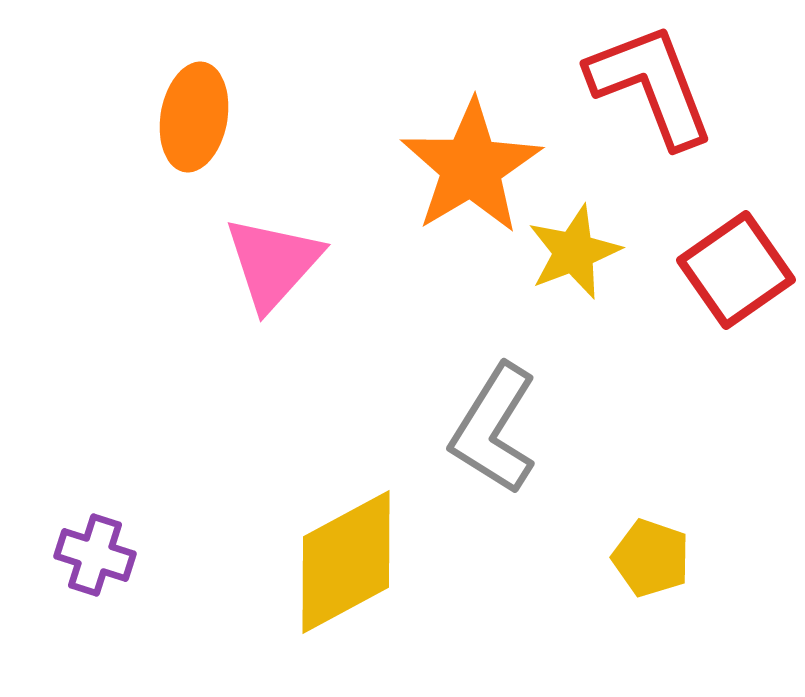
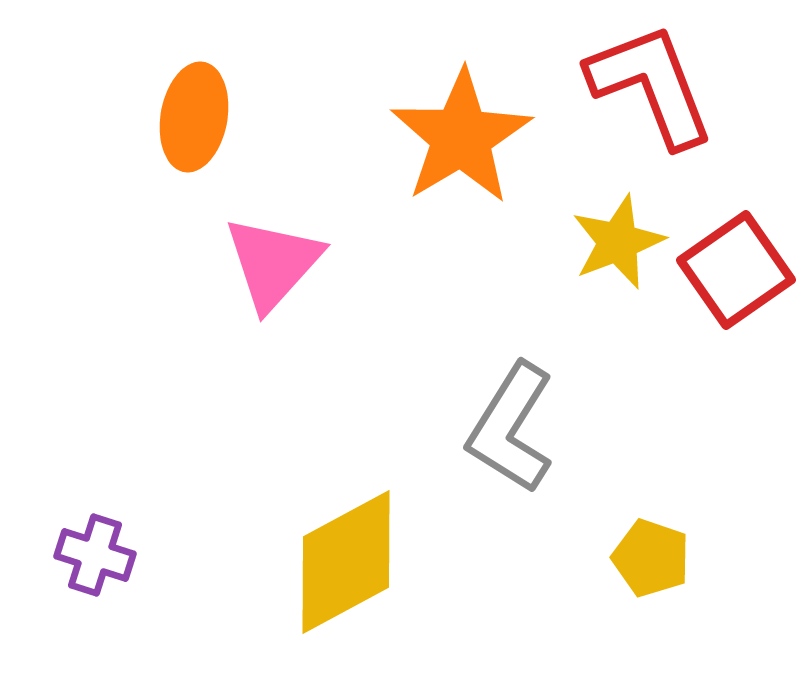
orange star: moved 10 px left, 30 px up
yellow star: moved 44 px right, 10 px up
gray L-shape: moved 17 px right, 1 px up
